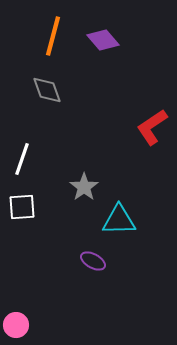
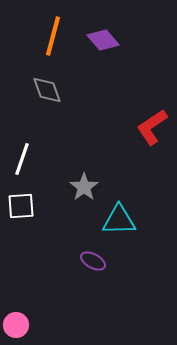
white square: moved 1 px left, 1 px up
